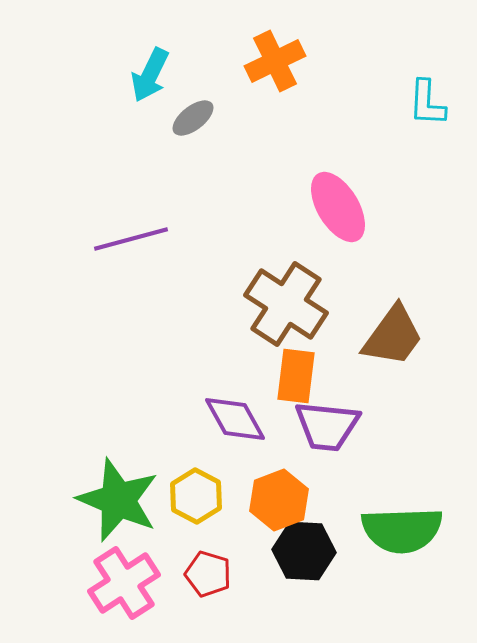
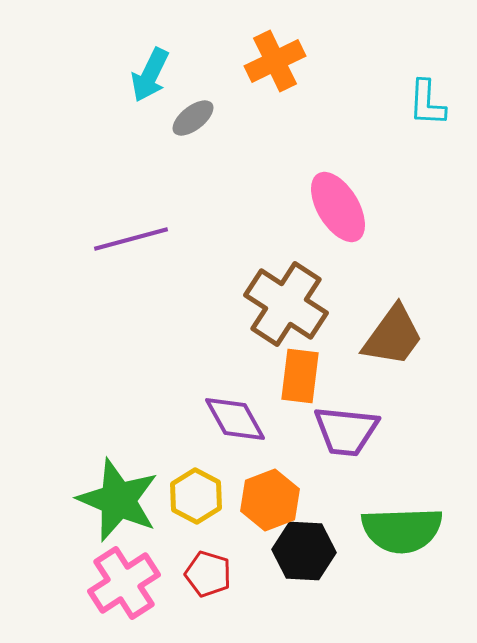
orange rectangle: moved 4 px right
purple trapezoid: moved 19 px right, 5 px down
orange hexagon: moved 9 px left
